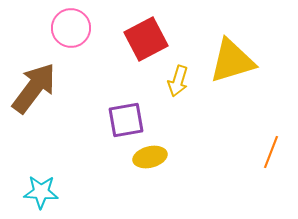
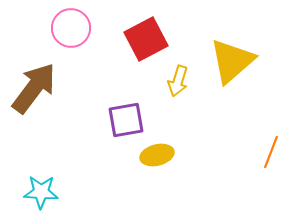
yellow triangle: rotated 24 degrees counterclockwise
yellow ellipse: moved 7 px right, 2 px up
